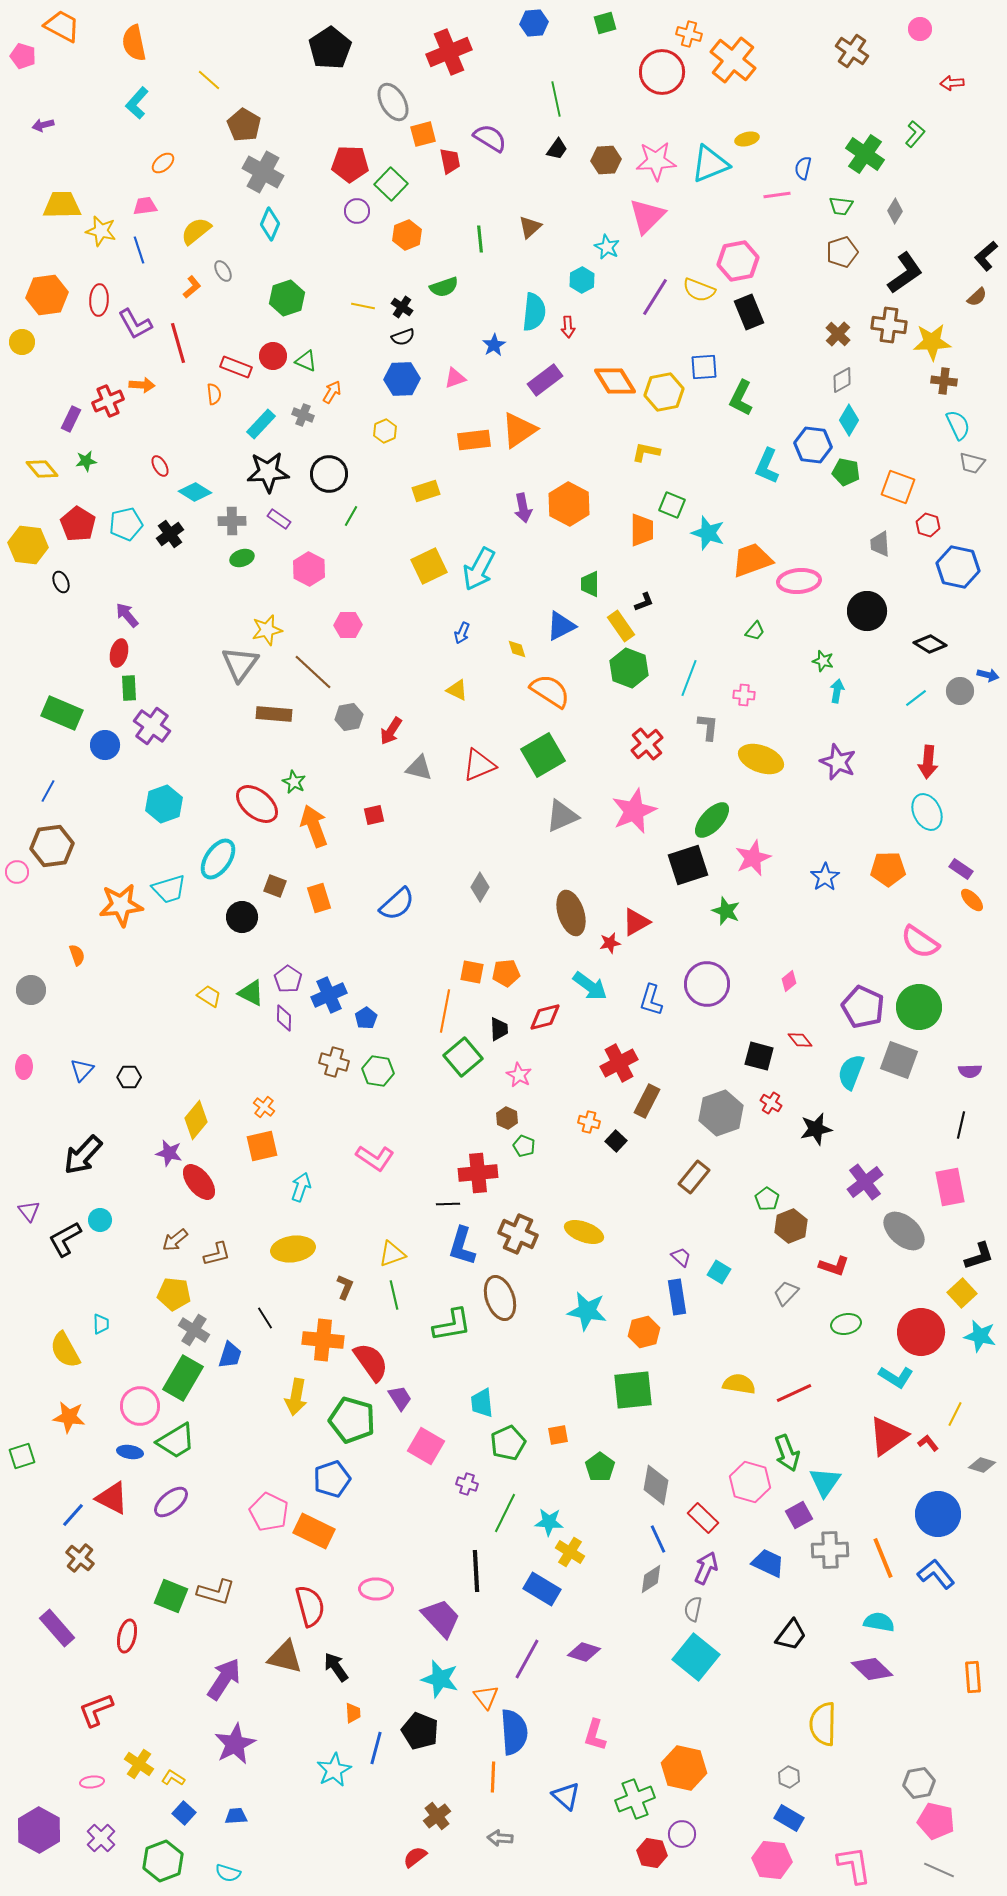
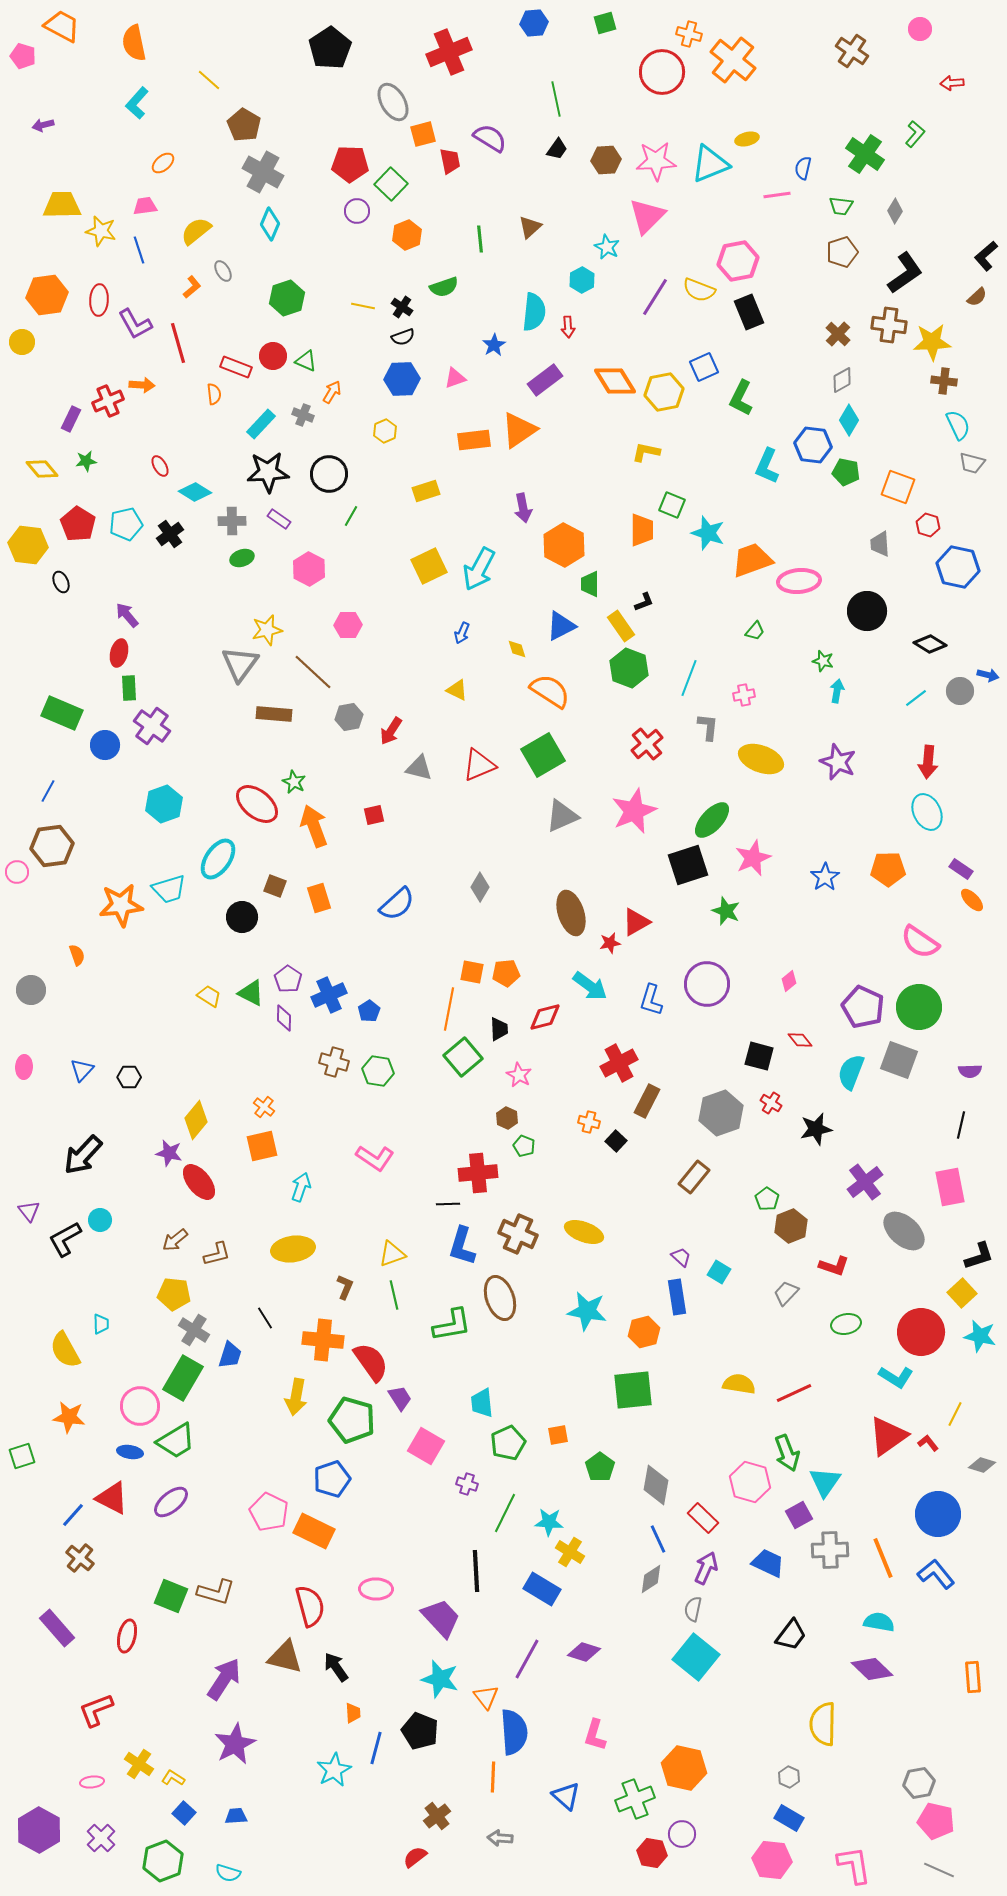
blue square at (704, 367): rotated 20 degrees counterclockwise
orange hexagon at (569, 504): moved 5 px left, 41 px down
pink cross at (744, 695): rotated 15 degrees counterclockwise
orange line at (445, 1011): moved 4 px right, 2 px up
blue pentagon at (366, 1018): moved 3 px right, 7 px up
